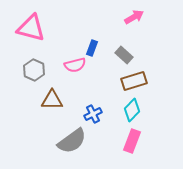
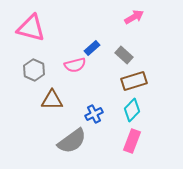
blue rectangle: rotated 28 degrees clockwise
blue cross: moved 1 px right
